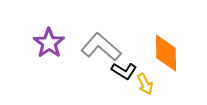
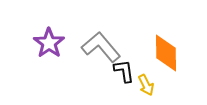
gray L-shape: rotated 9 degrees clockwise
black L-shape: rotated 130 degrees counterclockwise
yellow arrow: moved 1 px right, 1 px down
